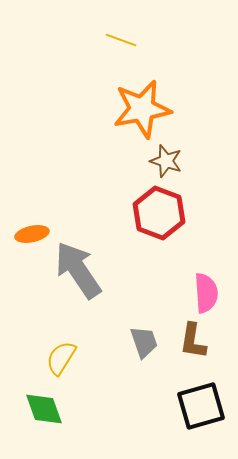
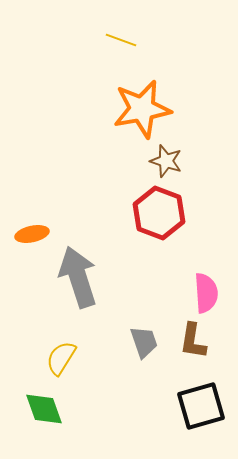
gray arrow: moved 7 px down; rotated 16 degrees clockwise
